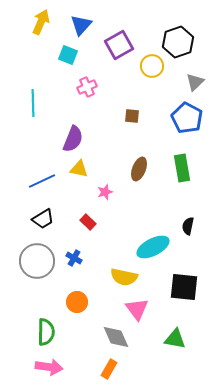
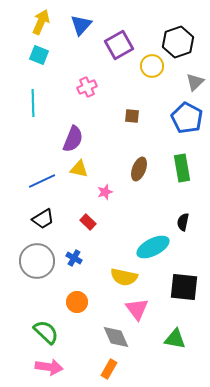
cyan square: moved 29 px left
black semicircle: moved 5 px left, 4 px up
green semicircle: rotated 48 degrees counterclockwise
